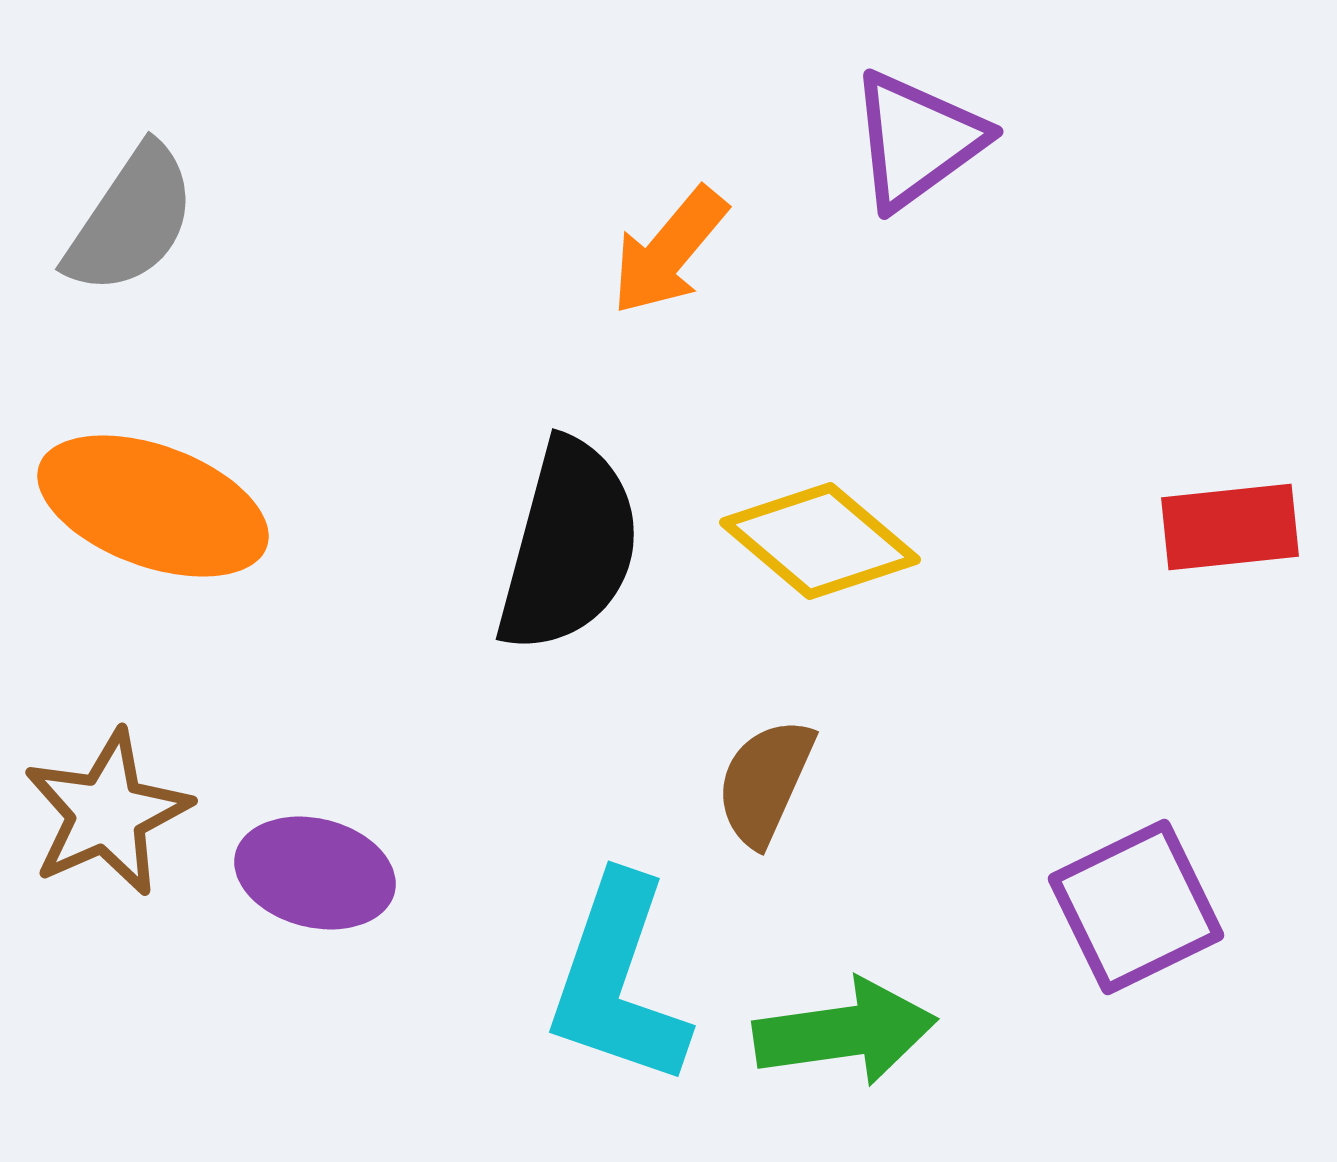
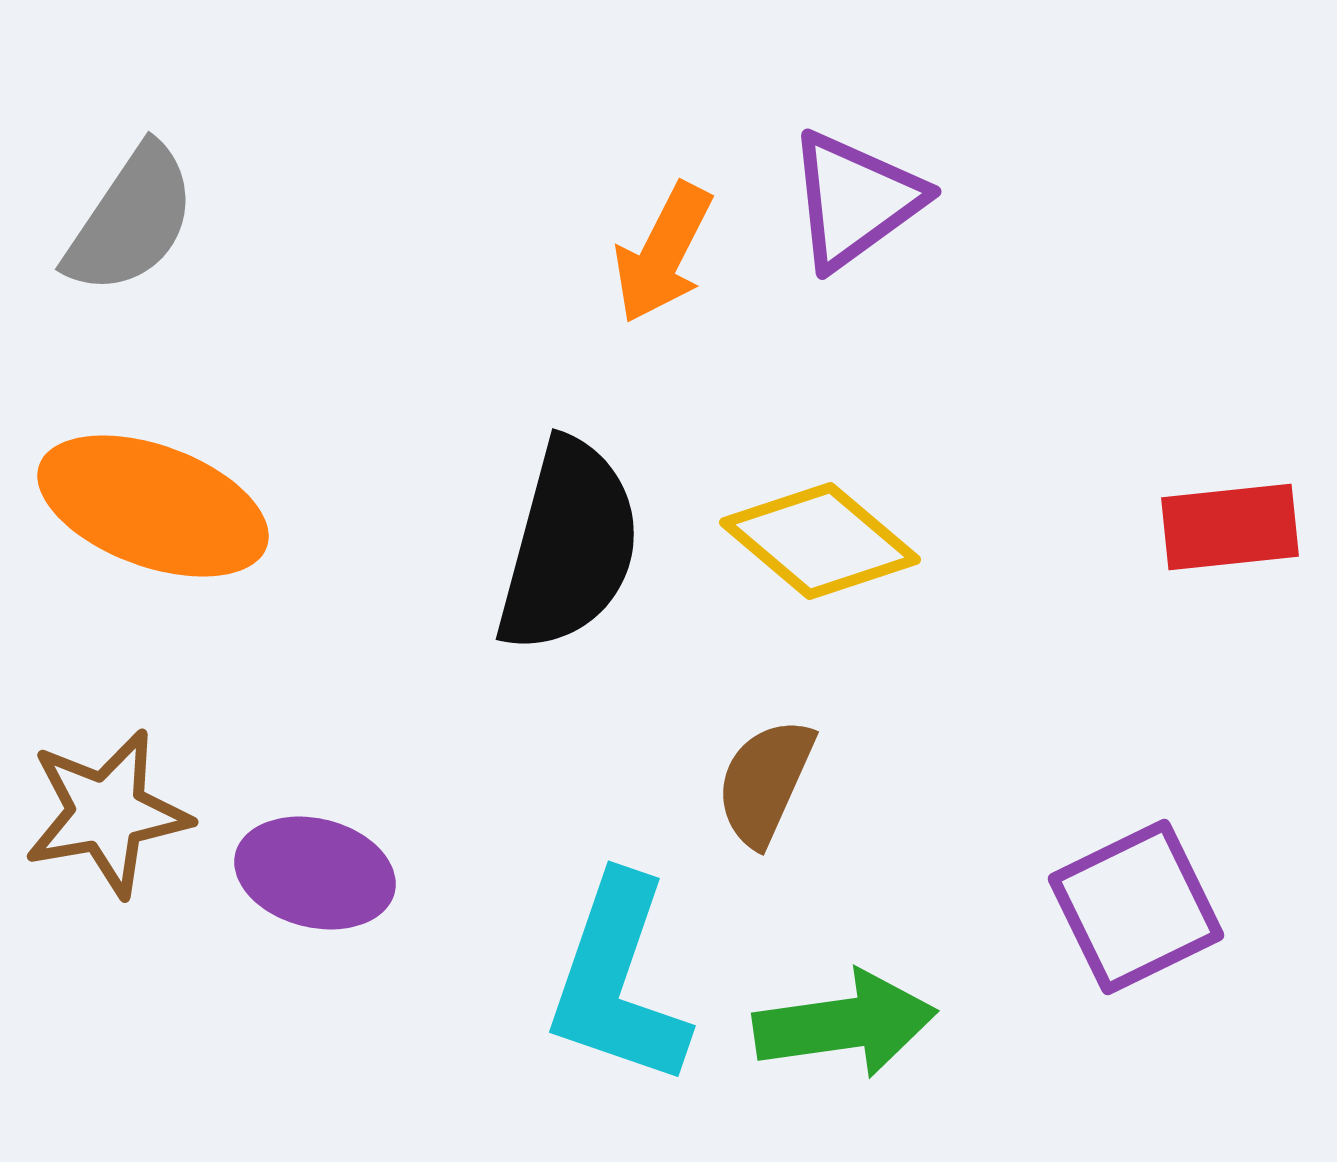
purple triangle: moved 62 px left, 60 px down
orange arrow: moved 6 px left, 2 px down; rotated 13 degrees counterclockwise
brown star: rotated 14 degrees clockwise
green arrow: moved 8 px up
